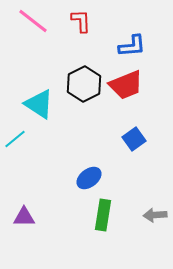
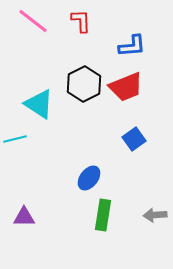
red trapezoid: moved 2 px down
cyan line: rotated 25 degrees clockwise
blue ellipse: rotated 15 degrees counterclockwise
